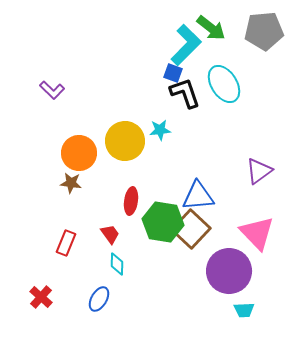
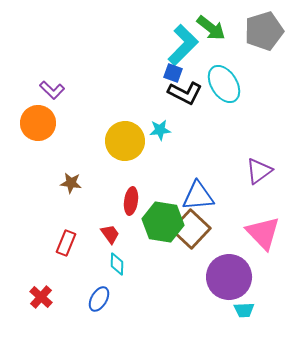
gray pentagon: rotated 12 degrees counterclockwise
cyan L-shape: moved 3 px left
black L-shape: rotated 136 degrees clockwise
orange circle: moved 41 px left, 30 px up
pink triangle: moved 6 px right
purple circle: moved 6 px down
